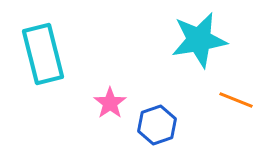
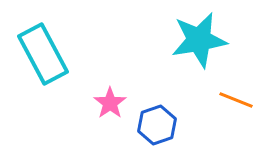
cyan rectangle: rotated 14 degrees counterclockwise
